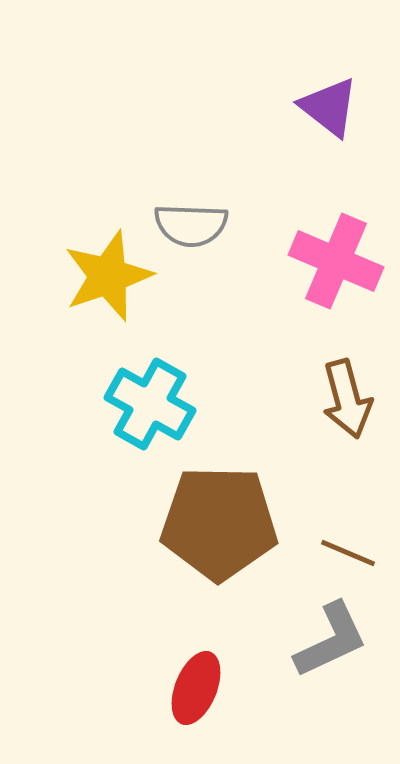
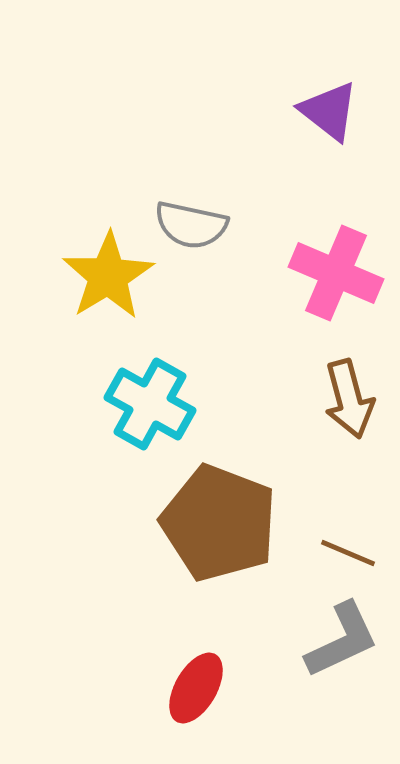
purple triangle: moved 4 px down
gray semicircle: rotated 10 degrees clockwise
pink cross: moved 12 px down
yellow star: rotated 12 degrees counterclockwise
brown arrow: moved 2 px right
brown pentagon: rotated 20 degrees clockwise
gray L-shape: moved 11 px right
red ellipse: rotated 8 degrees clockwise
